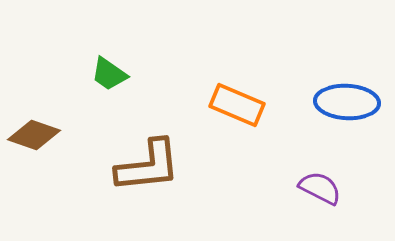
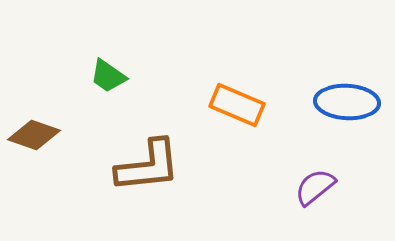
green trapezoid: moved 1 px left, 2 px down
purple semicircle: moved 5 px left, 1 px up; rotated 66 degrees counterclockwise
